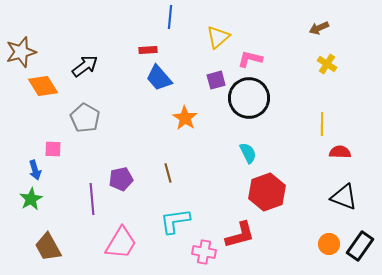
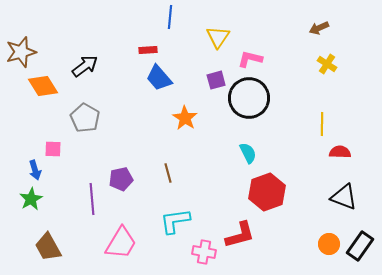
yellow triangle: rotated 15 degrees counterclockwise
